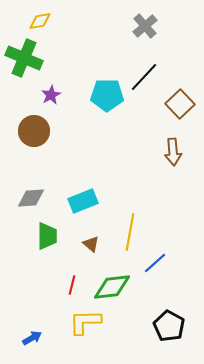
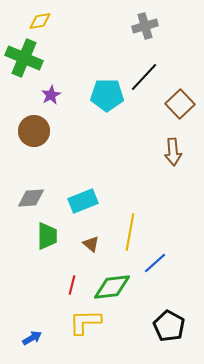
gray cross: rotated 25 degrees clockwise
